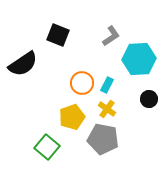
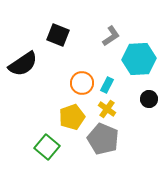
gray pentagon: rotated 12 degrees clockwise
